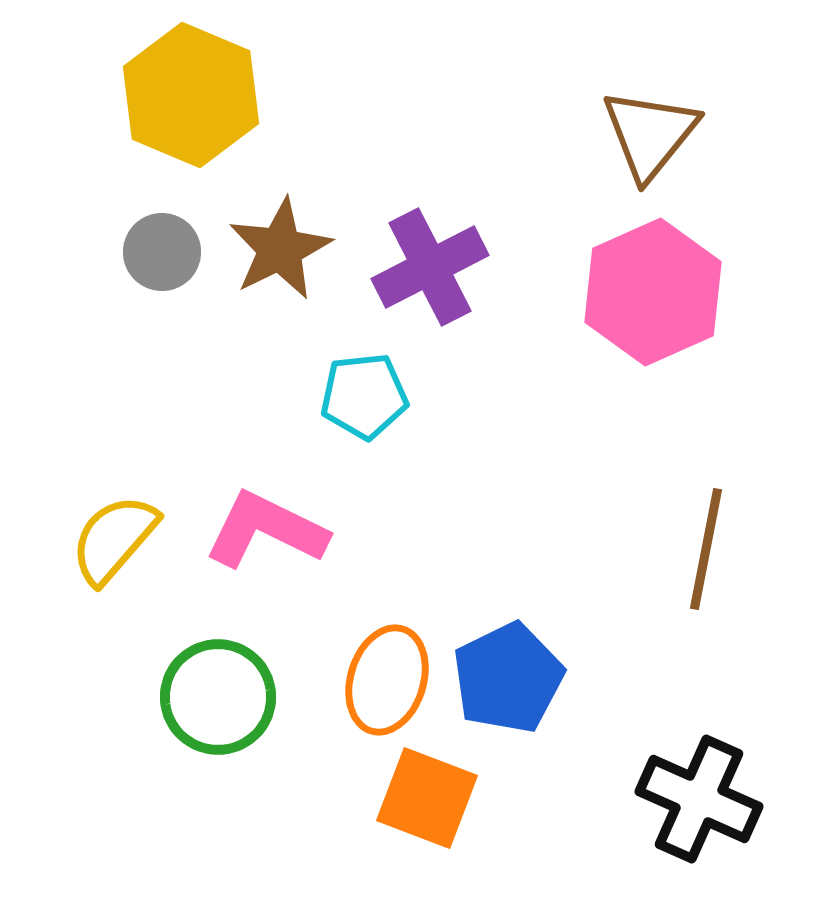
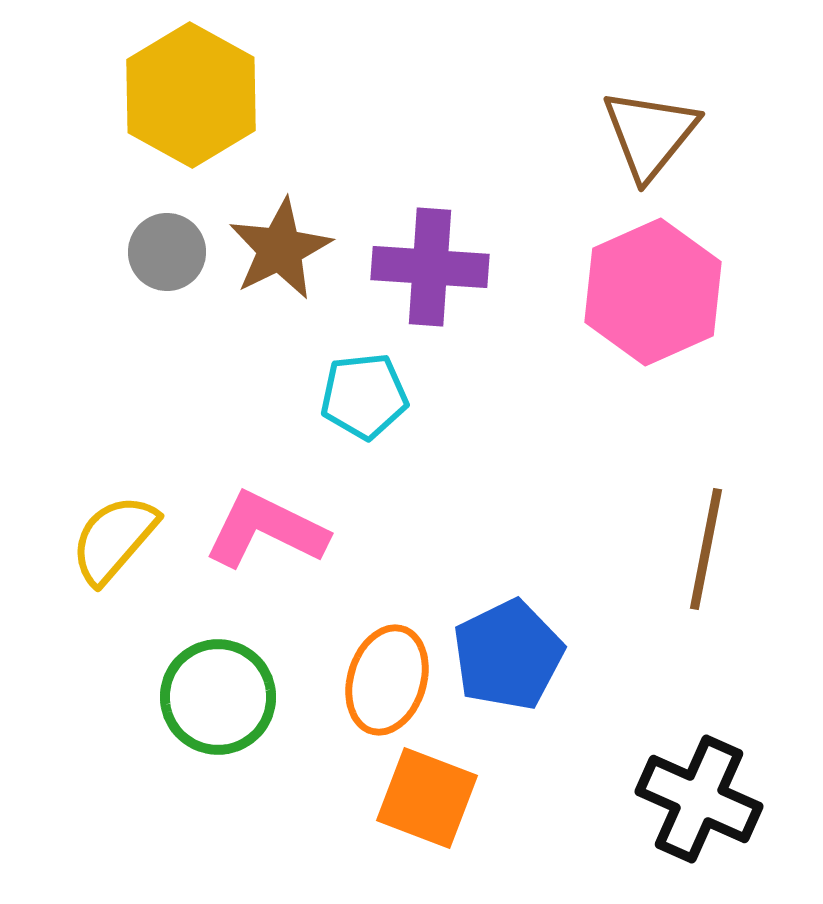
yellow hexagon: rotated 6 degrees clockwise
gray circle: moved 5 px right
purple cross: rotated 31 degrees clockwise
blue pentagon: moved 23 px up
